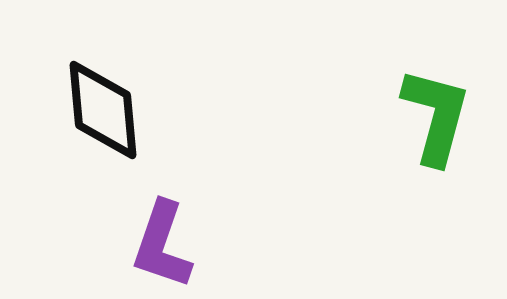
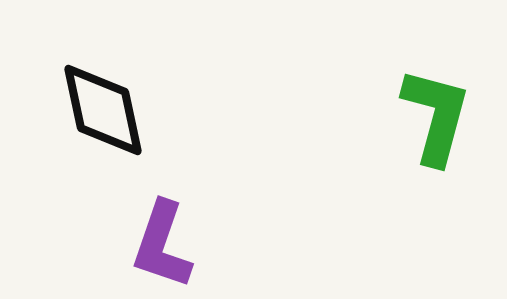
black diamond: rotated 7 degrees counterclockwise
